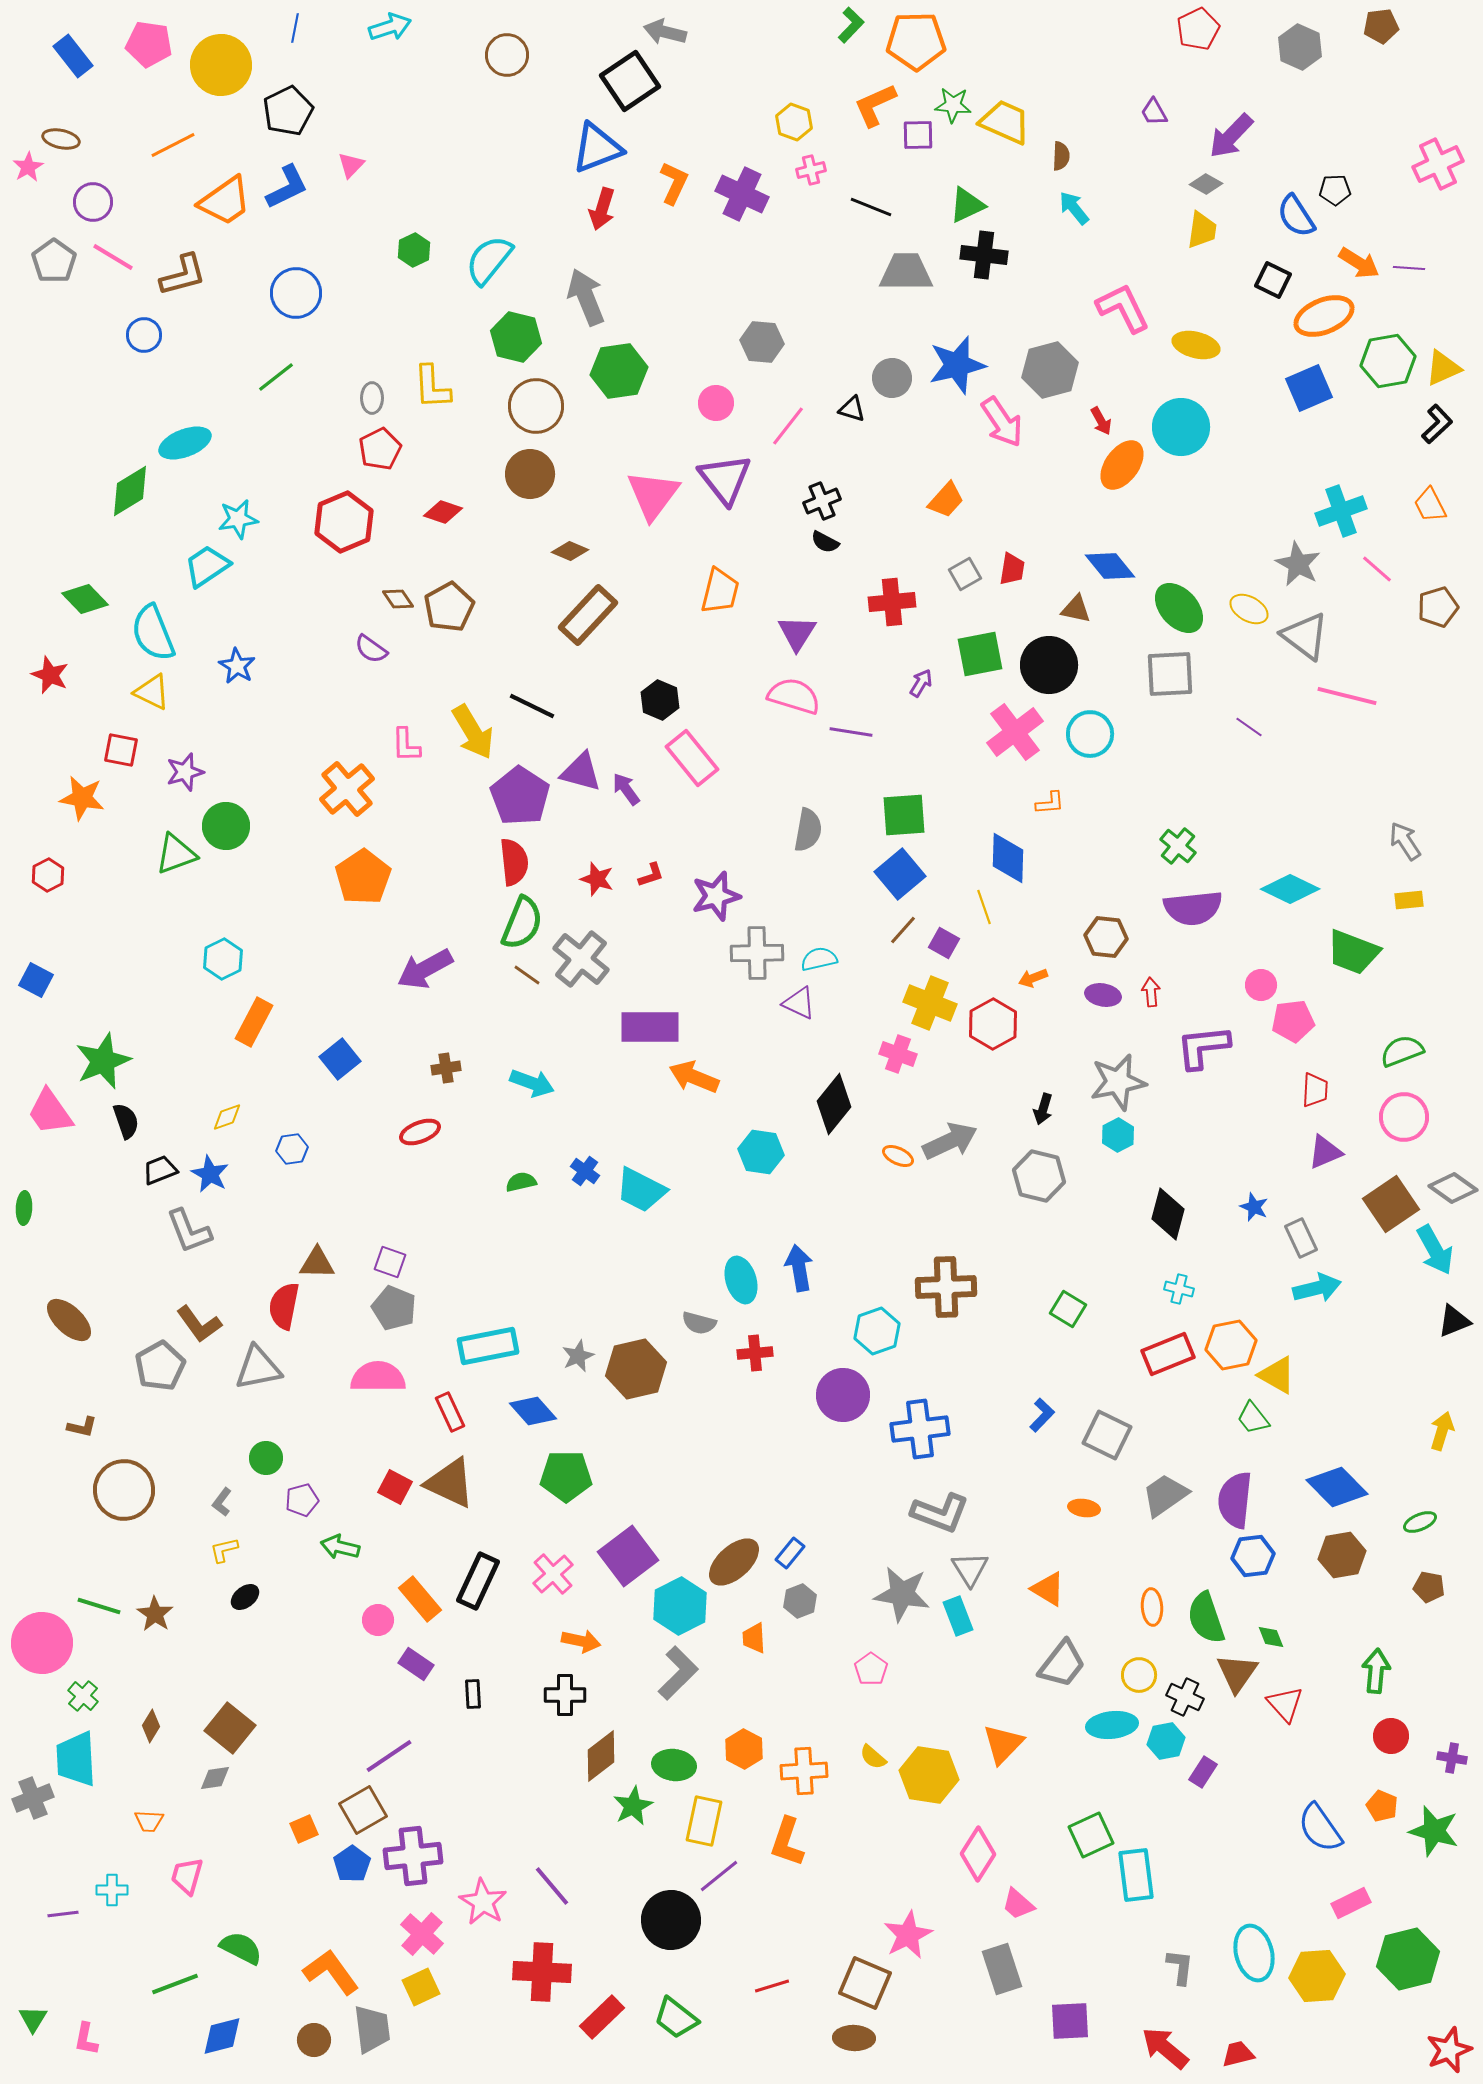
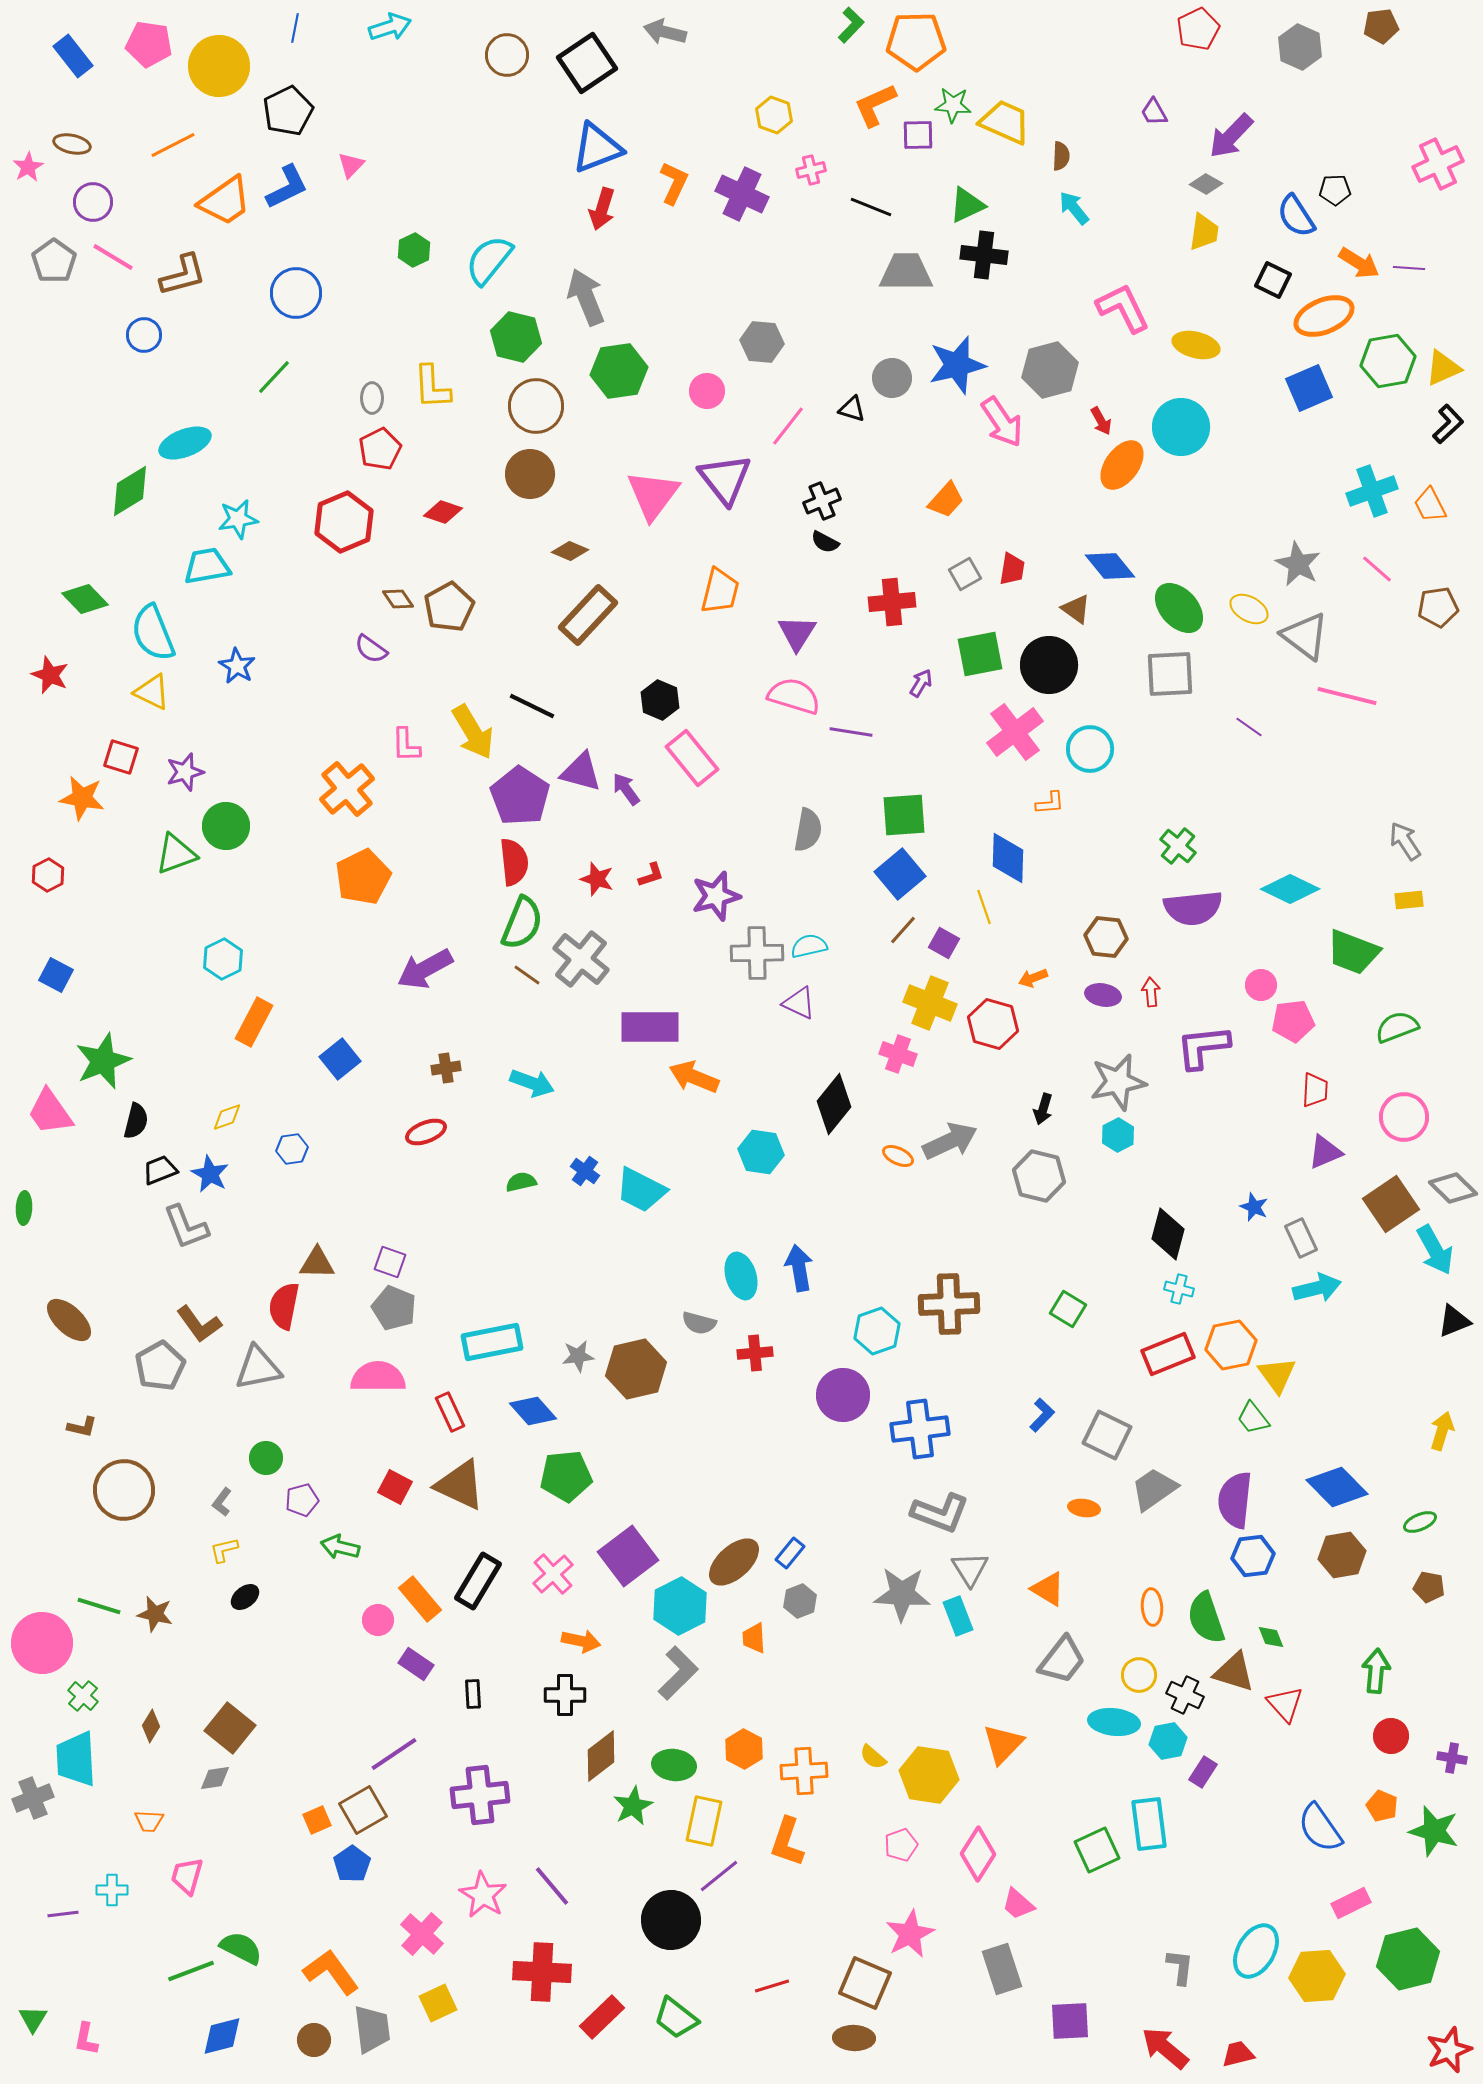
yellow circle at (221, 65): moved 2 px left, 1 px down
black square at (630, 81): moved 43 px left, 18 px up
yellow hexagon at (794, 122): moved 20 px left, 7 px up
brown ellipse at (61, 139): moved 11 px right, 5 px down
yellow trapezoid at (1202, 230): moved 2 px right, 2 px down
green line at (276, 377): moved 2 px left; rotated 9 degrees counterclockwise
pink circle at (716, 403): moved 9 px left, 12 px up
black L-shape at (1437, 424): moved 11 px right
cyan cross at (1341, 511): moved 31 px right, 20 px up
cyan trapezoid at (207, 566): rotated 24 degrees clockwise
brown pentagon at (1438, 607): rotated 9 degrees clockwise
brown triangle at (1076, 609): rotated 24 degrees clockwise
cyan circle at (1090, 734): moved 15 px down
red square at (121, 750): moved 7 px down; rotated 6 degrees clockwise
orange pentagon at (363, 877): rotated 8 degrees clockwise
cyan semicircle at (819, 959): moved 10 px left, 13 px up
blue square at (36, 980): moved 20 px right, 5 px up
red hexagon at (993, 1024): rotated 15 degrees counterclockwise
green semicircle at (1402, 1051): moved 5 px left, 24 px up
black semicircle at (126, 1121): moved 10 px right; rotated 33 degrees clockwise
red ellipse at (420, 1132): moved 6 px right
gray diamond at (1453, 1188): rotated 9 degrees clockwise
black diamond at (1168, 1214): moved 20 px down
gray L-shape at (189, 1231): moved 3 px left, 4 px up
cyan ellipse at (741, 1280): moved 4 px up
brown cross at (946, 1287): moved 3 px right, 17 px down
cyan rectangle at (488, 1346): moved 4 px right, 4 px up
gray star at (578, 1356): rotated 16 degrees clockwise
yellow triangle at (1277, 1375): rotated 24 degrees clockwise
green pentagon at (566, 1476): rotated 6 degrees counterclockwise
brown triangle at (450, 1483): moved 10 px right, 2 px down
gray trapezoid at (1165, 1495): moved 11 px left, 6 px up
black rectangle at (478, 1581): rotated 6 degrees clockwise
gray star at (902, 1594): rotated 6 degrees counterclockwise
brown star at (155, 1614): rotated 21 degrees counterclockwise
gray trapezoid at (1062, 1664): moved 4 px up
pink pentagon at (871, 1669): moved 30 px right, 176 px down; rotated 16 degrees clockwise
brown triangle at (1237, 1673): moved 3 px left, 1 px up; rotated 48 degrees counterclockwise
black cross at (1185, 1697): moved 2 px up
cyan ellipse at (1112, 1725): moved 2 px right, 3 px up; rotated 12 degrees clockwise
cyan hexagon at (1166, 1741): moved 2 px right
purple line at (389, 1756): moved 5 px right, 2 px up
orange square at (304, 1829): moved 13 px right, 9 px up
green square at (1091, 1835): moved 6 px right, 15 px down
purple cross at (413, 1856): moved 67 px right, 61 px up
cyan rectangle at (1136, 1875): moved 13 px right, 51 px up
pink star at (483, 1902): moved 7 px up
pink star at (908, 1935): moved 2 px right, 1 px up
cyan ellipse at (1254, 1953): moved 2 px right, 2 px up; rotated 44 degrees clockwise
green line at (175, 1984): moved 16 px right, 13 px up
yellow square at (421, 1987): moved 17 px right, 16 px down
